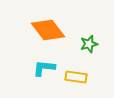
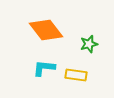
orange diamond: moved 2 px left
yellow rectangle: moved 2 px up
